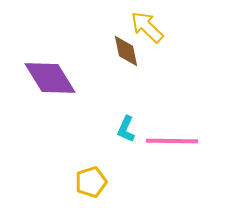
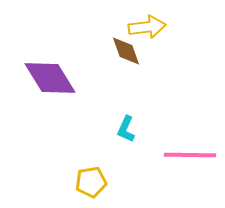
yellow arrow: rotated 129 degrees clockwise
brown diamond: rotated 8 degrees counterclockwise
pink line: moved 18 px right, 14 px down
yellow pentagon: rotated 8 degrees clockwise
